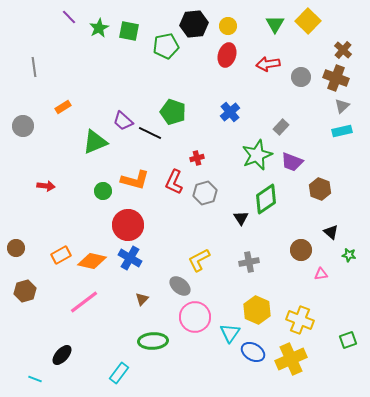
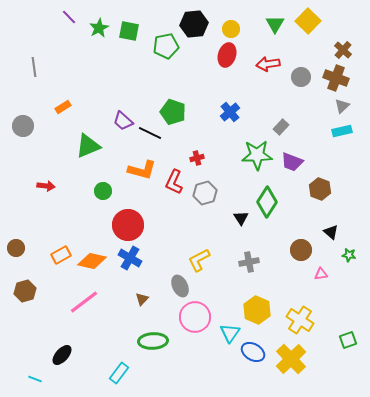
yellow circle at (228, 26): moved 3 px right, 3 px down
green triangle at (95, 142): moved 7 px left, 4 px down
green star at (257, 155): rotated 20 degrees clockwise
orange L-shape at (135, 180): moved 7 px right, 10 px up
green diamond at (266, 199): moved 1 px right, 3 px down; rotated 24 degrees counterclockwise
gray ellipse at (180, 286): rotated 25 degrees clockwise
yellow cross at (300, 320): rotated 12 degrees clockwise
yellow cross at (291, 359): rotated 20 degrees counterclockwise
